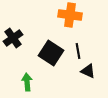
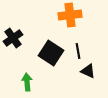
orange cross: rotated 15 degrees counterclockwise
